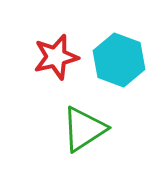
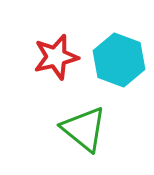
green triangle: rotated 48 degrees counterclockwise
